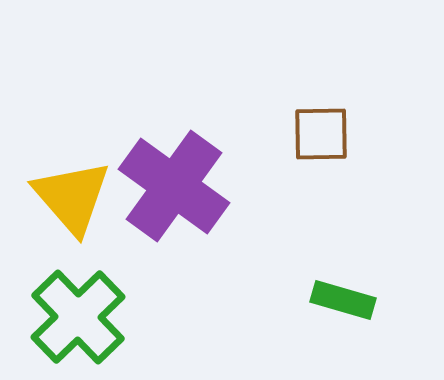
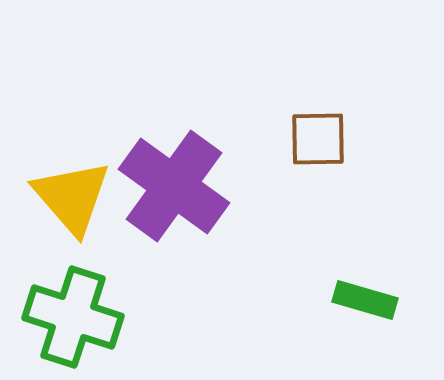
brown square: moved 3 px left, 5 px down
green rectangle: moved 22 px right
green cross: moved 5 px left; rotated 28 degrees counterclockwise
